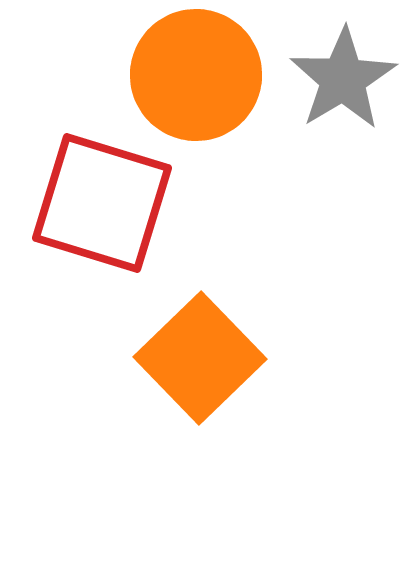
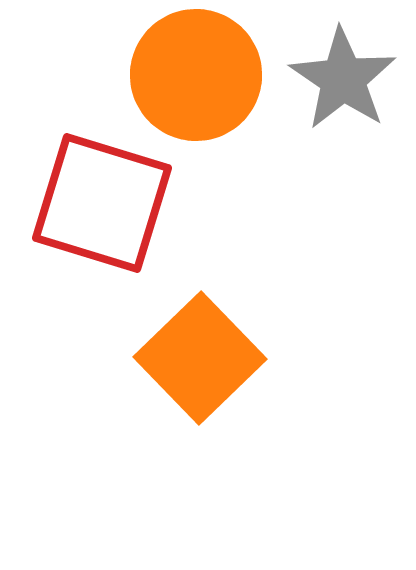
gray star: rotated 7 degrees counterclockwise
